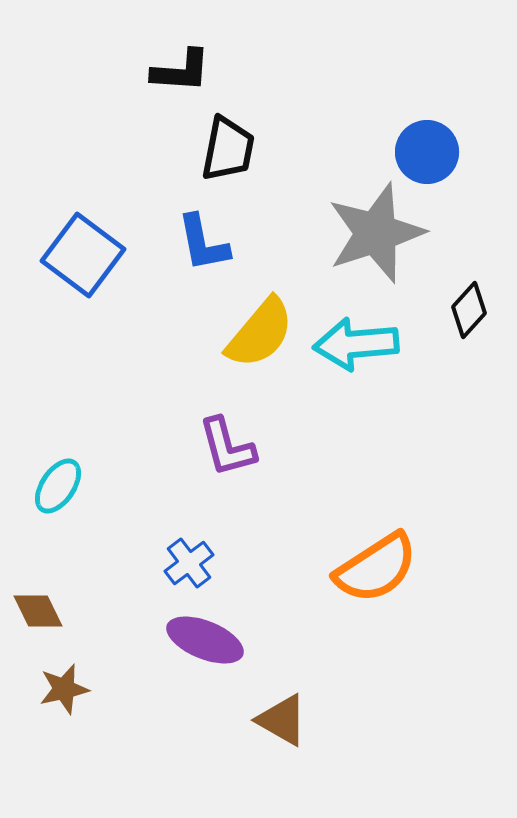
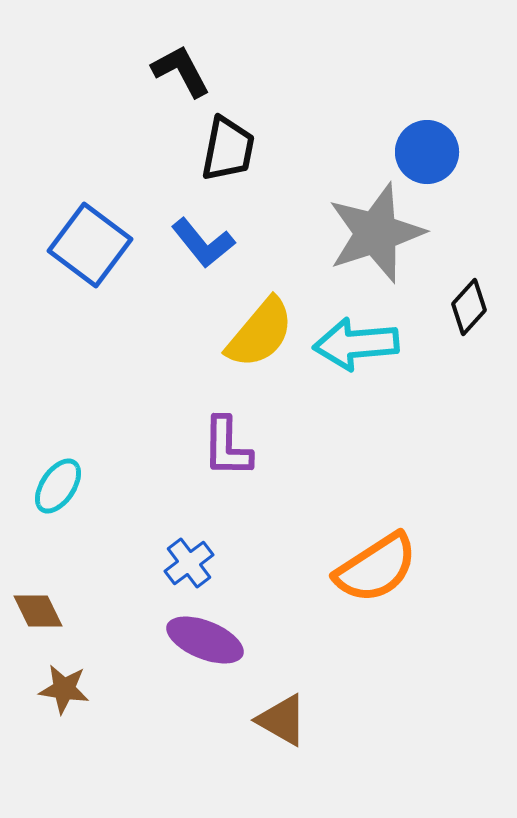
black L-shape: rotated 122 degrees counterclockwise
blue L-shape: rotated 28 degrees counterclockwise
blue square: moved 7 px right, 10 px up
black diamond: moved 3 px up
purple L-shape: rotated 16 degrees clockwise
brown star: rotated 21 degrees clockwise
